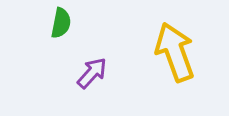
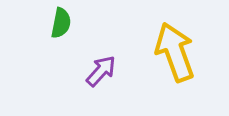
purple arrow: moved 9 px right, 2 px up
